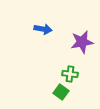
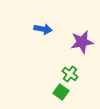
green cross: rotated 28 degrees clockwise
